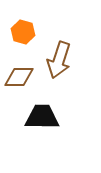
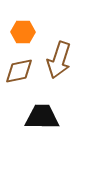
orange hexagon: rotated 15 degrees counterclockwise
brown diamond: moved 6 px up; rotated 12 degrees counterclockwise
